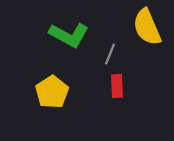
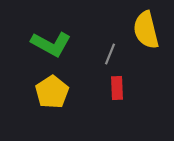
yellow semicircle: moved 1 px left, 3 px down; rotated 9 degrees clockwise
green L-shape: moved 18 px left, 9 px down
red rectangle: moved 2 px down
